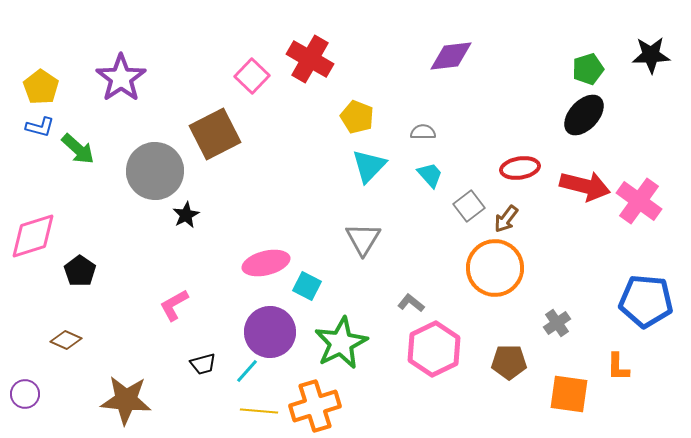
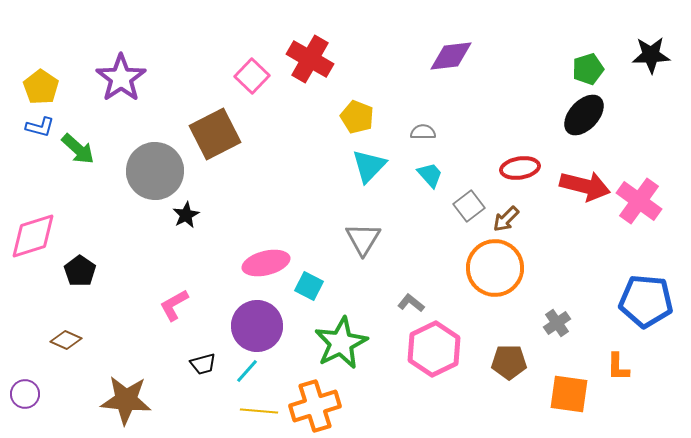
brown arrow at (506, 219): rotated 8 degrees clockwise
cyan square at (307, 286): moved 2 px right
purple circle at (270, 332): moved 13 px left, 6 px up
